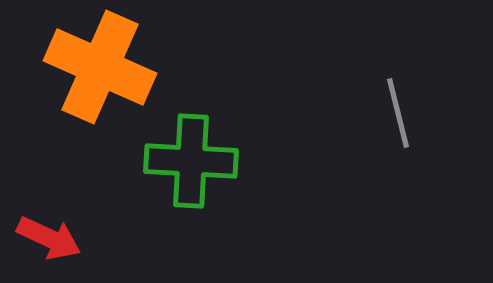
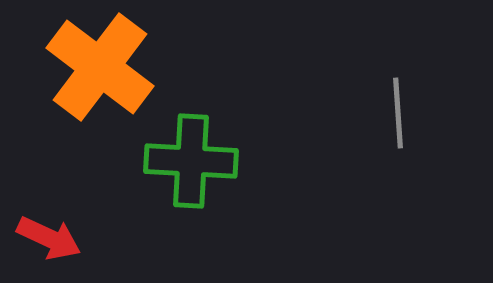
orange cross: rotated 13 degrees clockwise
gray line: rotated 10 degrees clockwise
